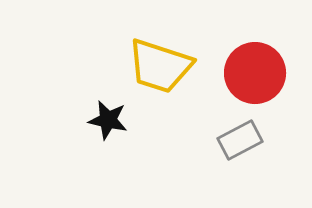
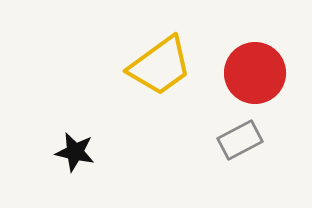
yellow trapezoid: rotated 54 degrees counterclockwise
black star: moved 33 px left, 32 px down
